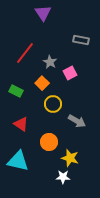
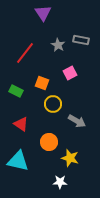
gray star: moved 8 px right, 17 px up
orange square: rotated 24 degrees counterclockwise
white star: moved 3 px left, 5 px down
